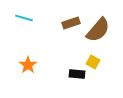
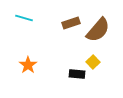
yellow square: rotated 16 degrees clockwise
